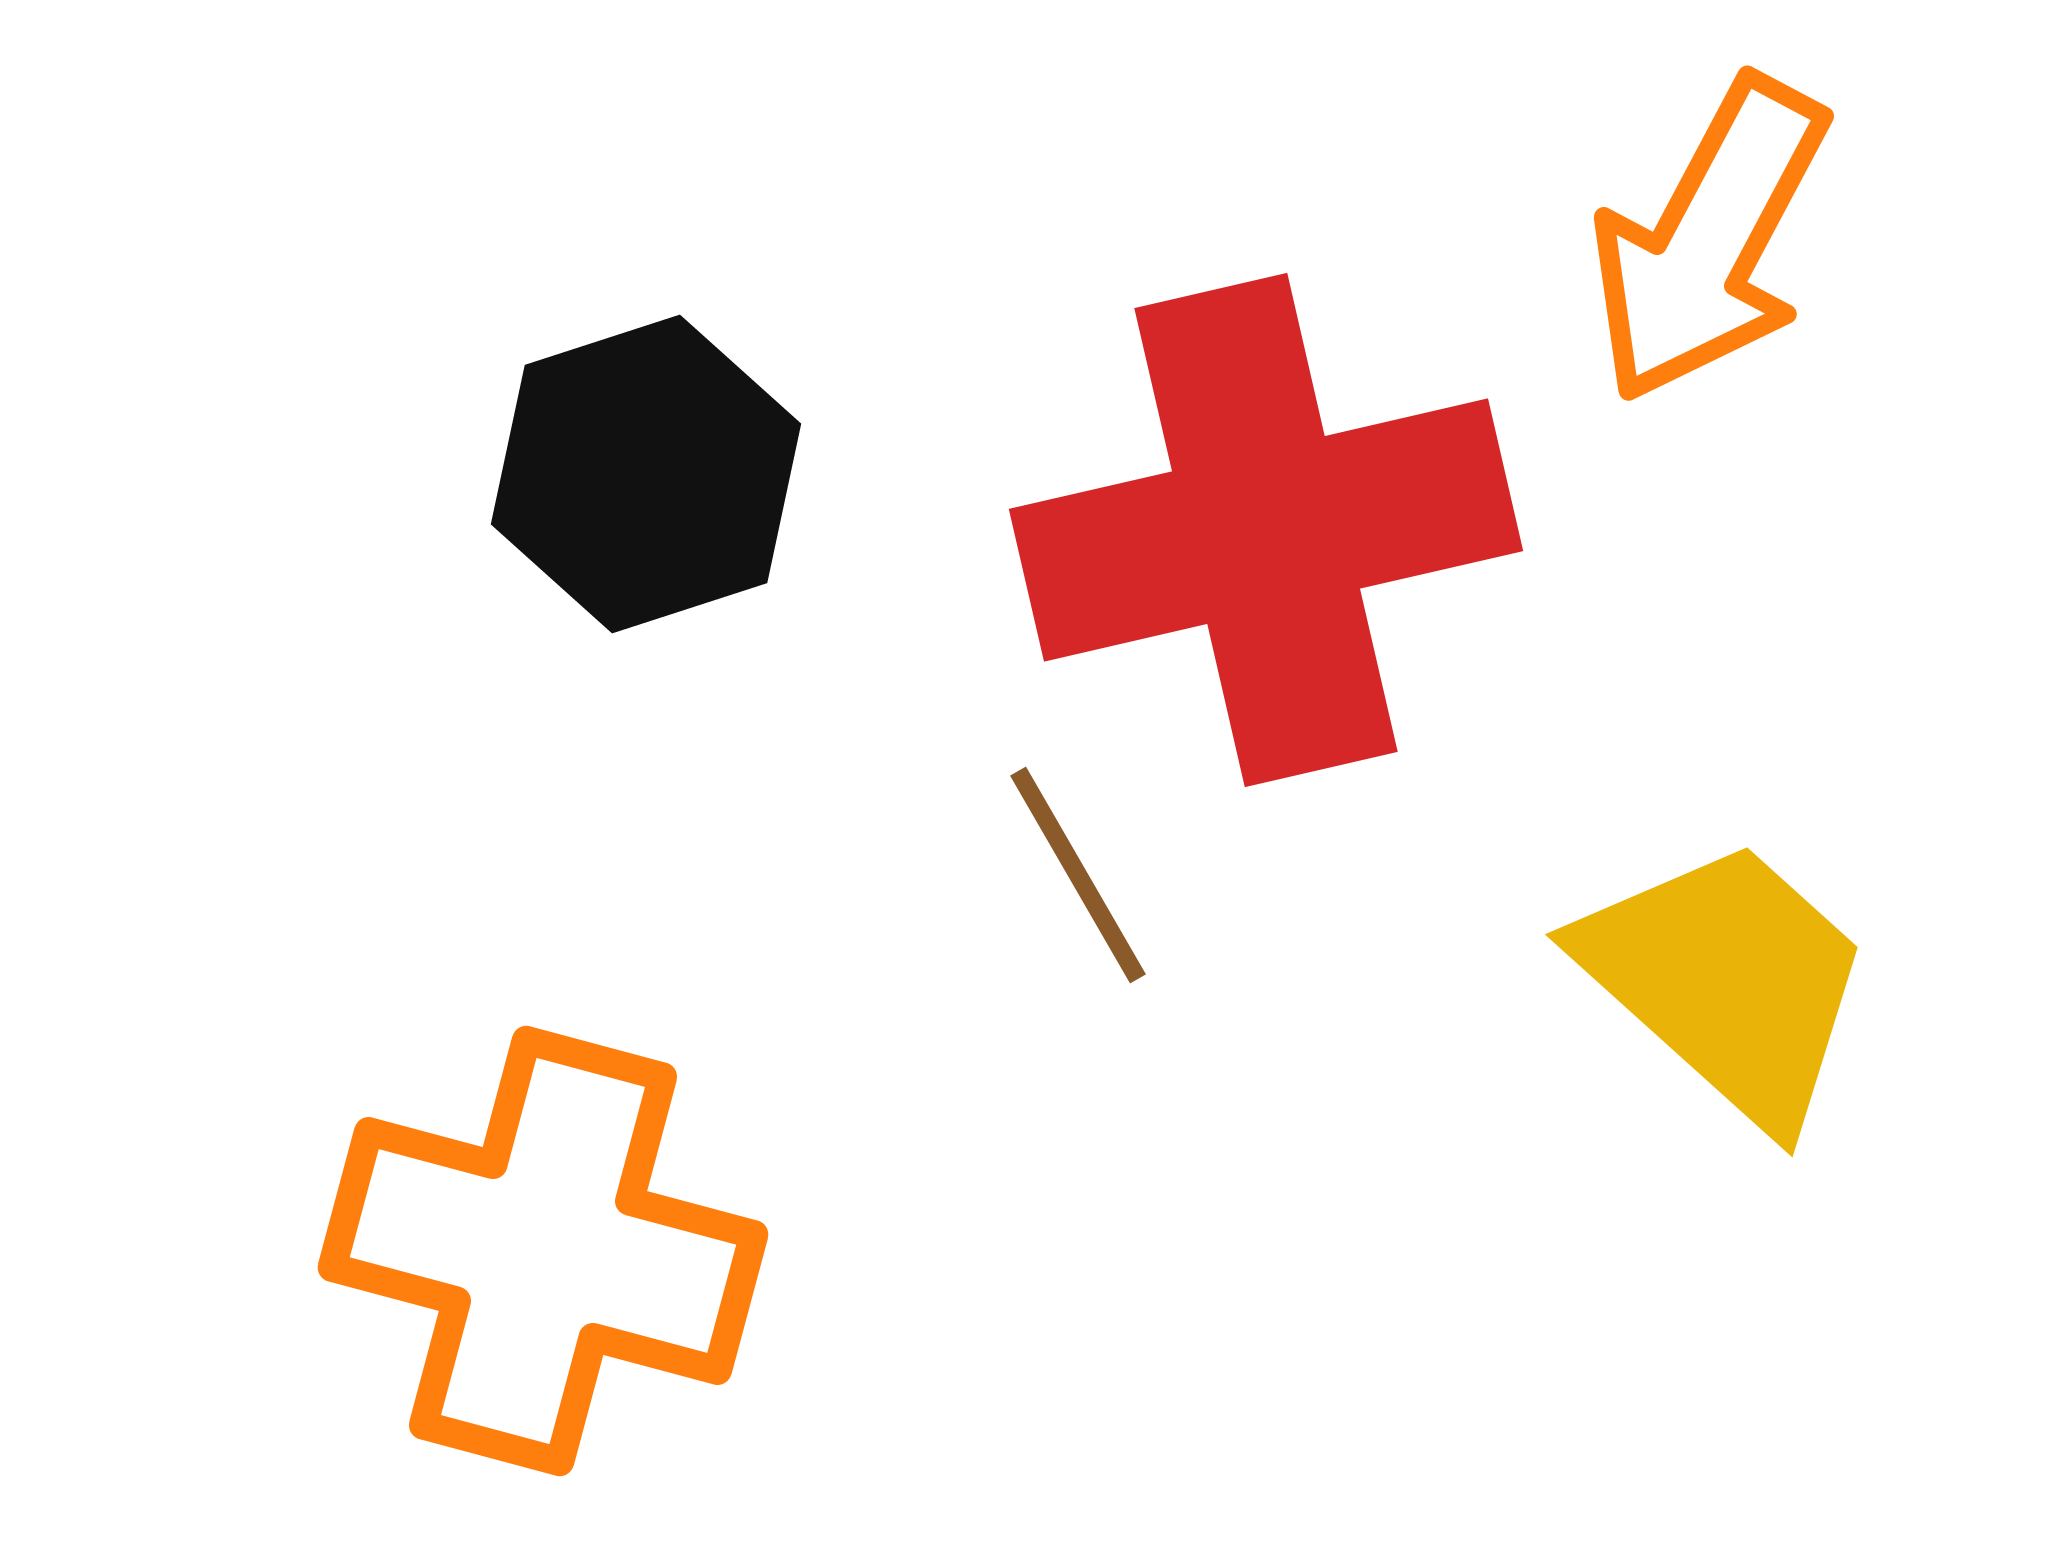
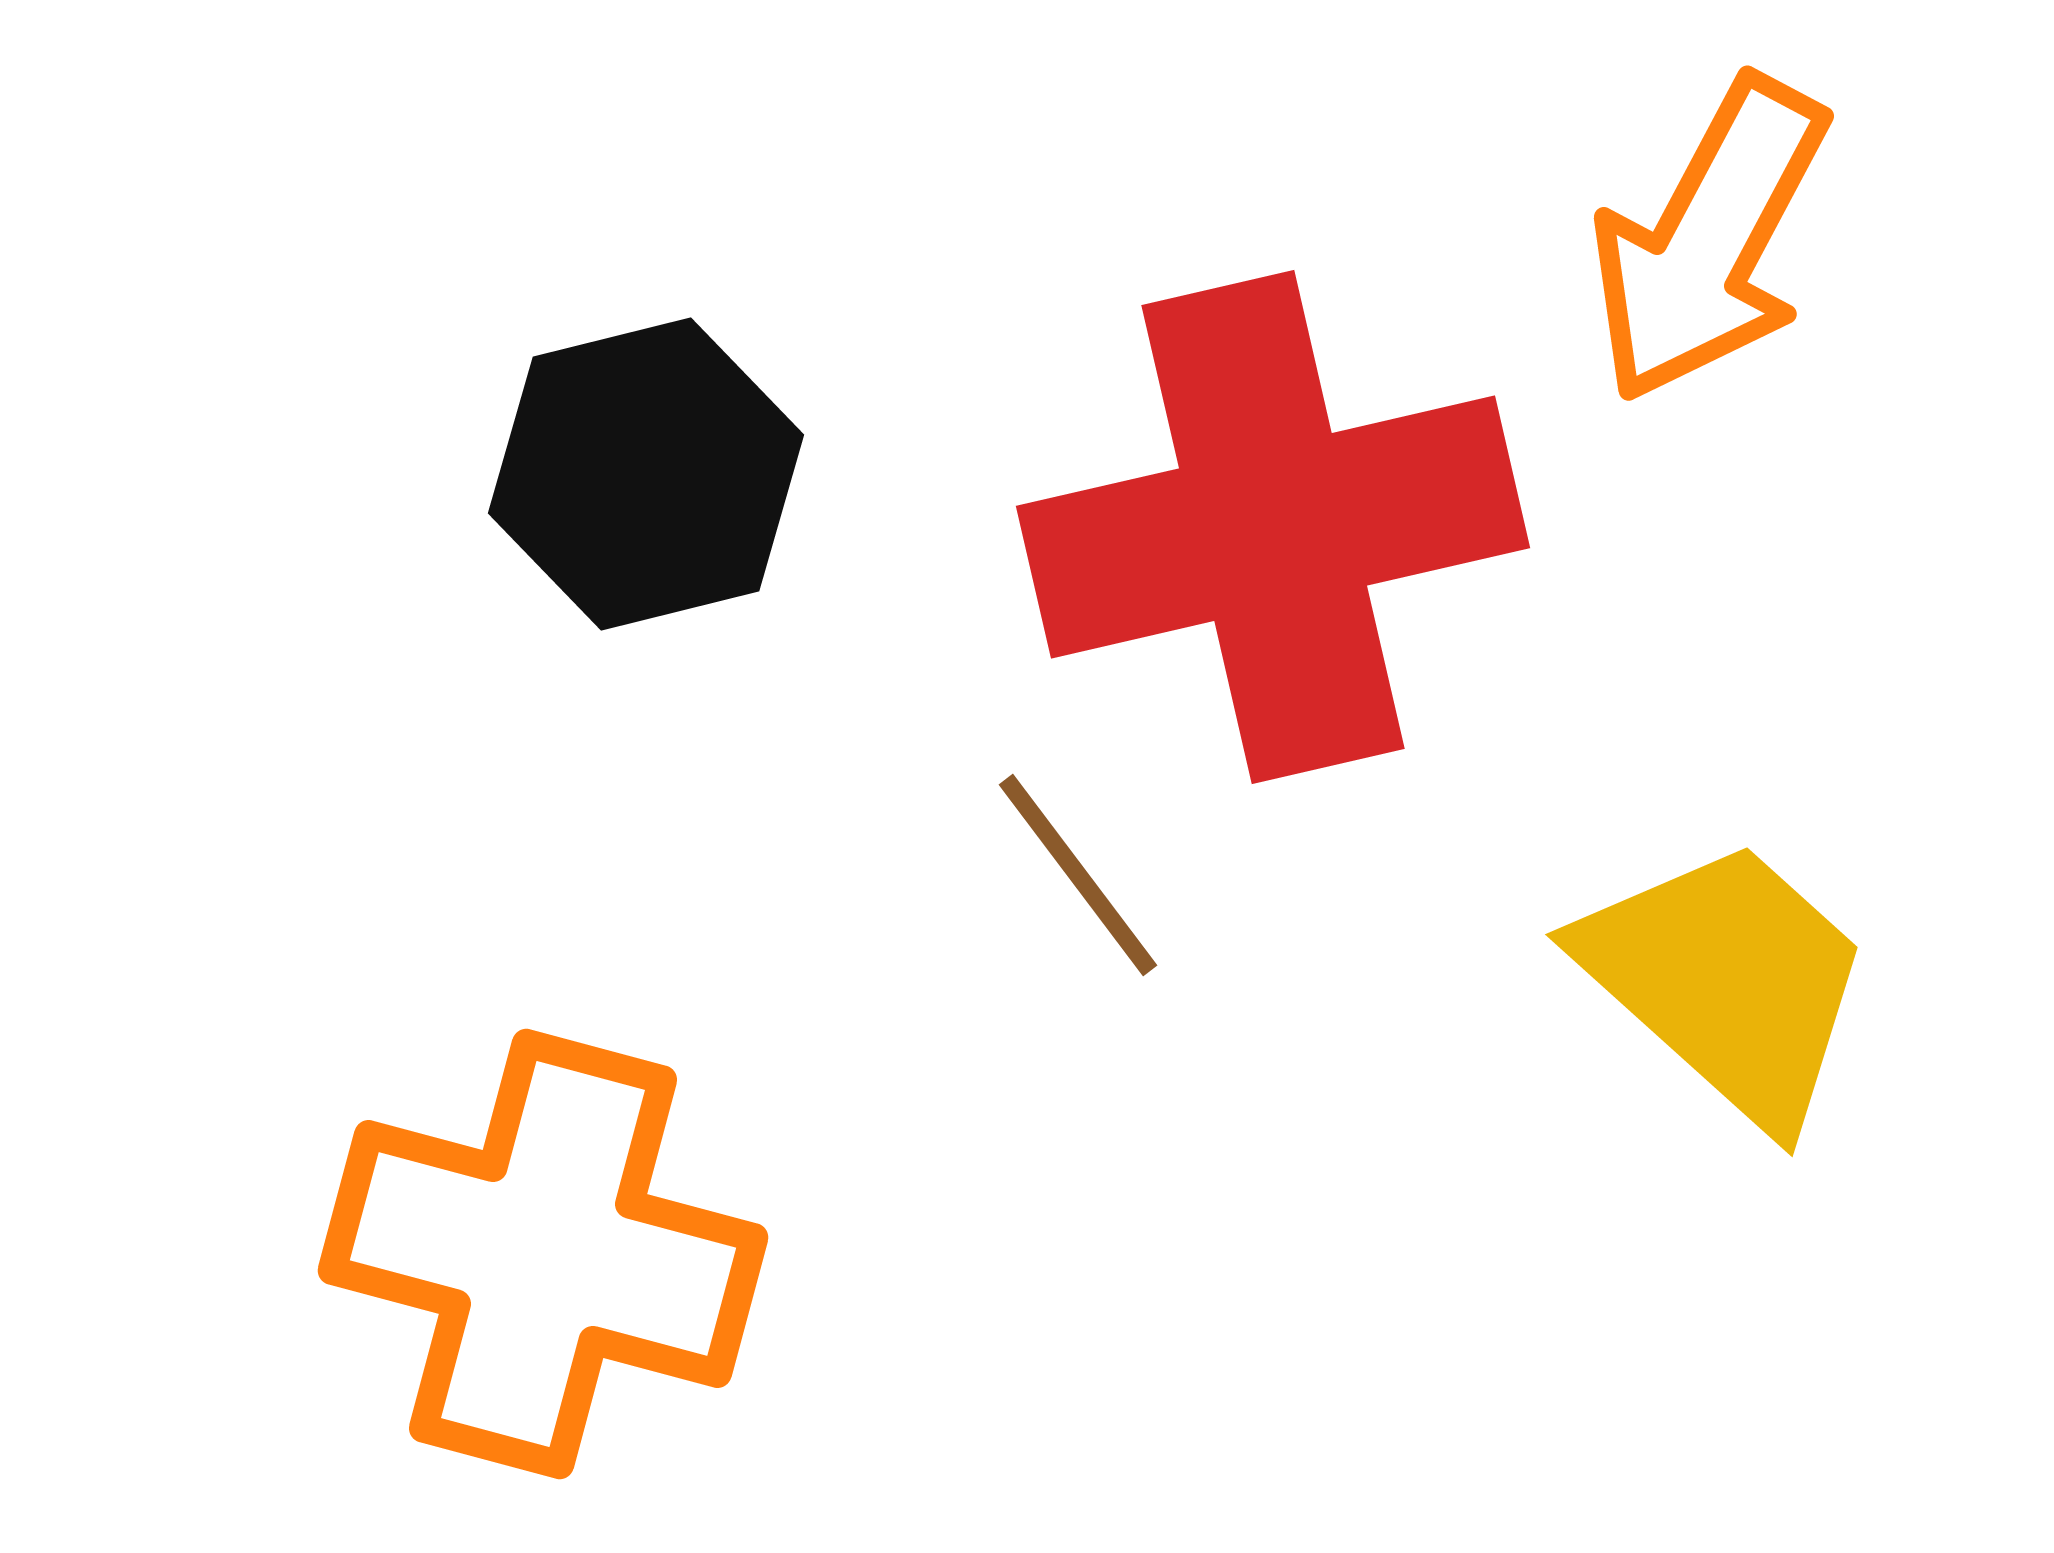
black hexagon: rotated 4 degrees clockwise
red cross: moved 7 px right, 3 px up
brown line: rotated 7 degrees counterclockwise
orange cross: moved 3 px down
